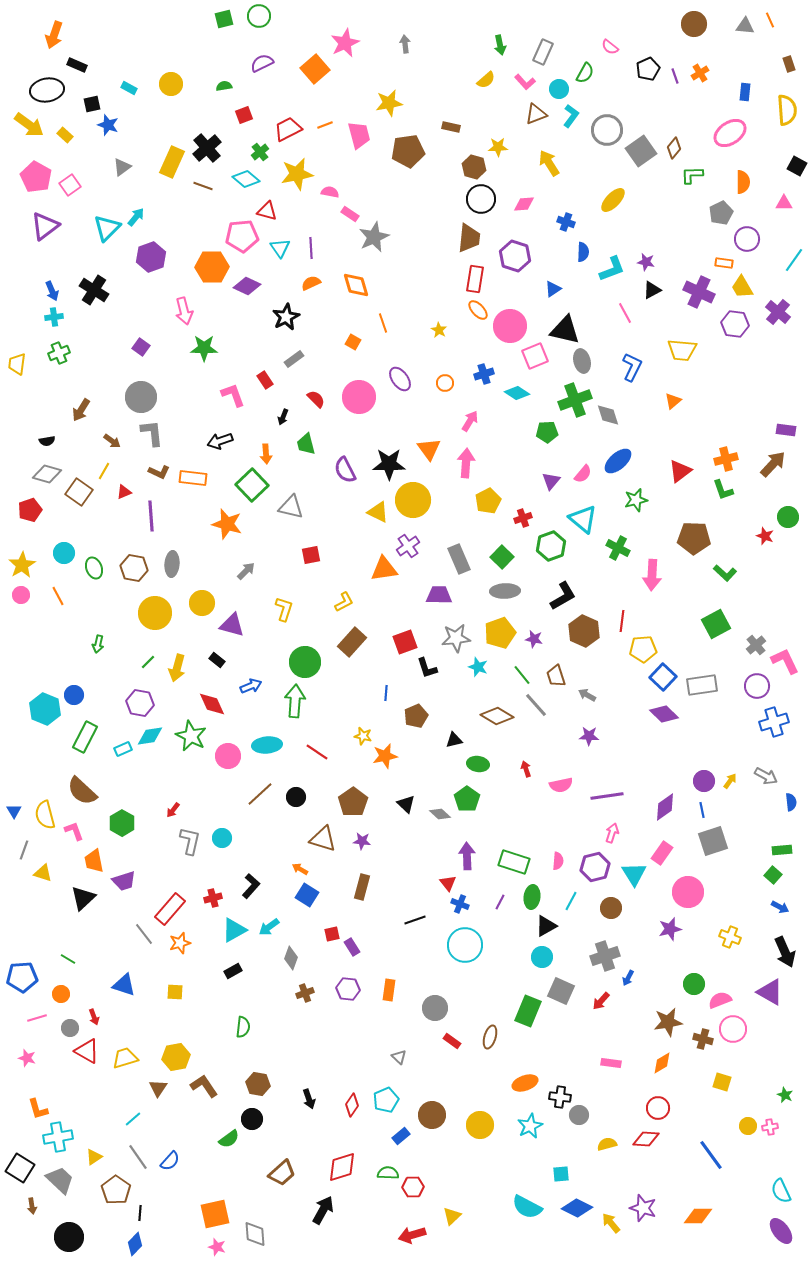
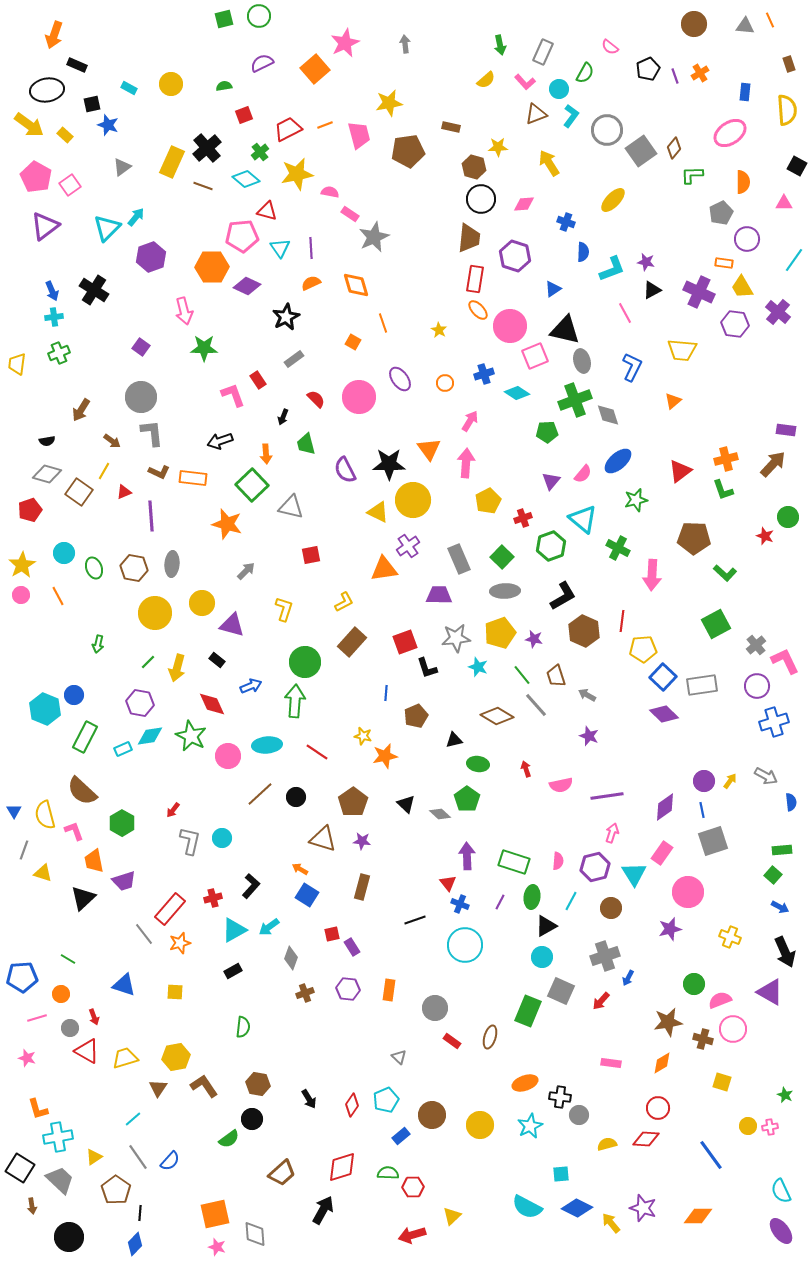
red rectangle at (265, 380): moved 7 px left
purple star at (589, 736): rotated 18 degrees clockwise
black arrow at (309, 1099): rotated 12 degrees counterclockwise
